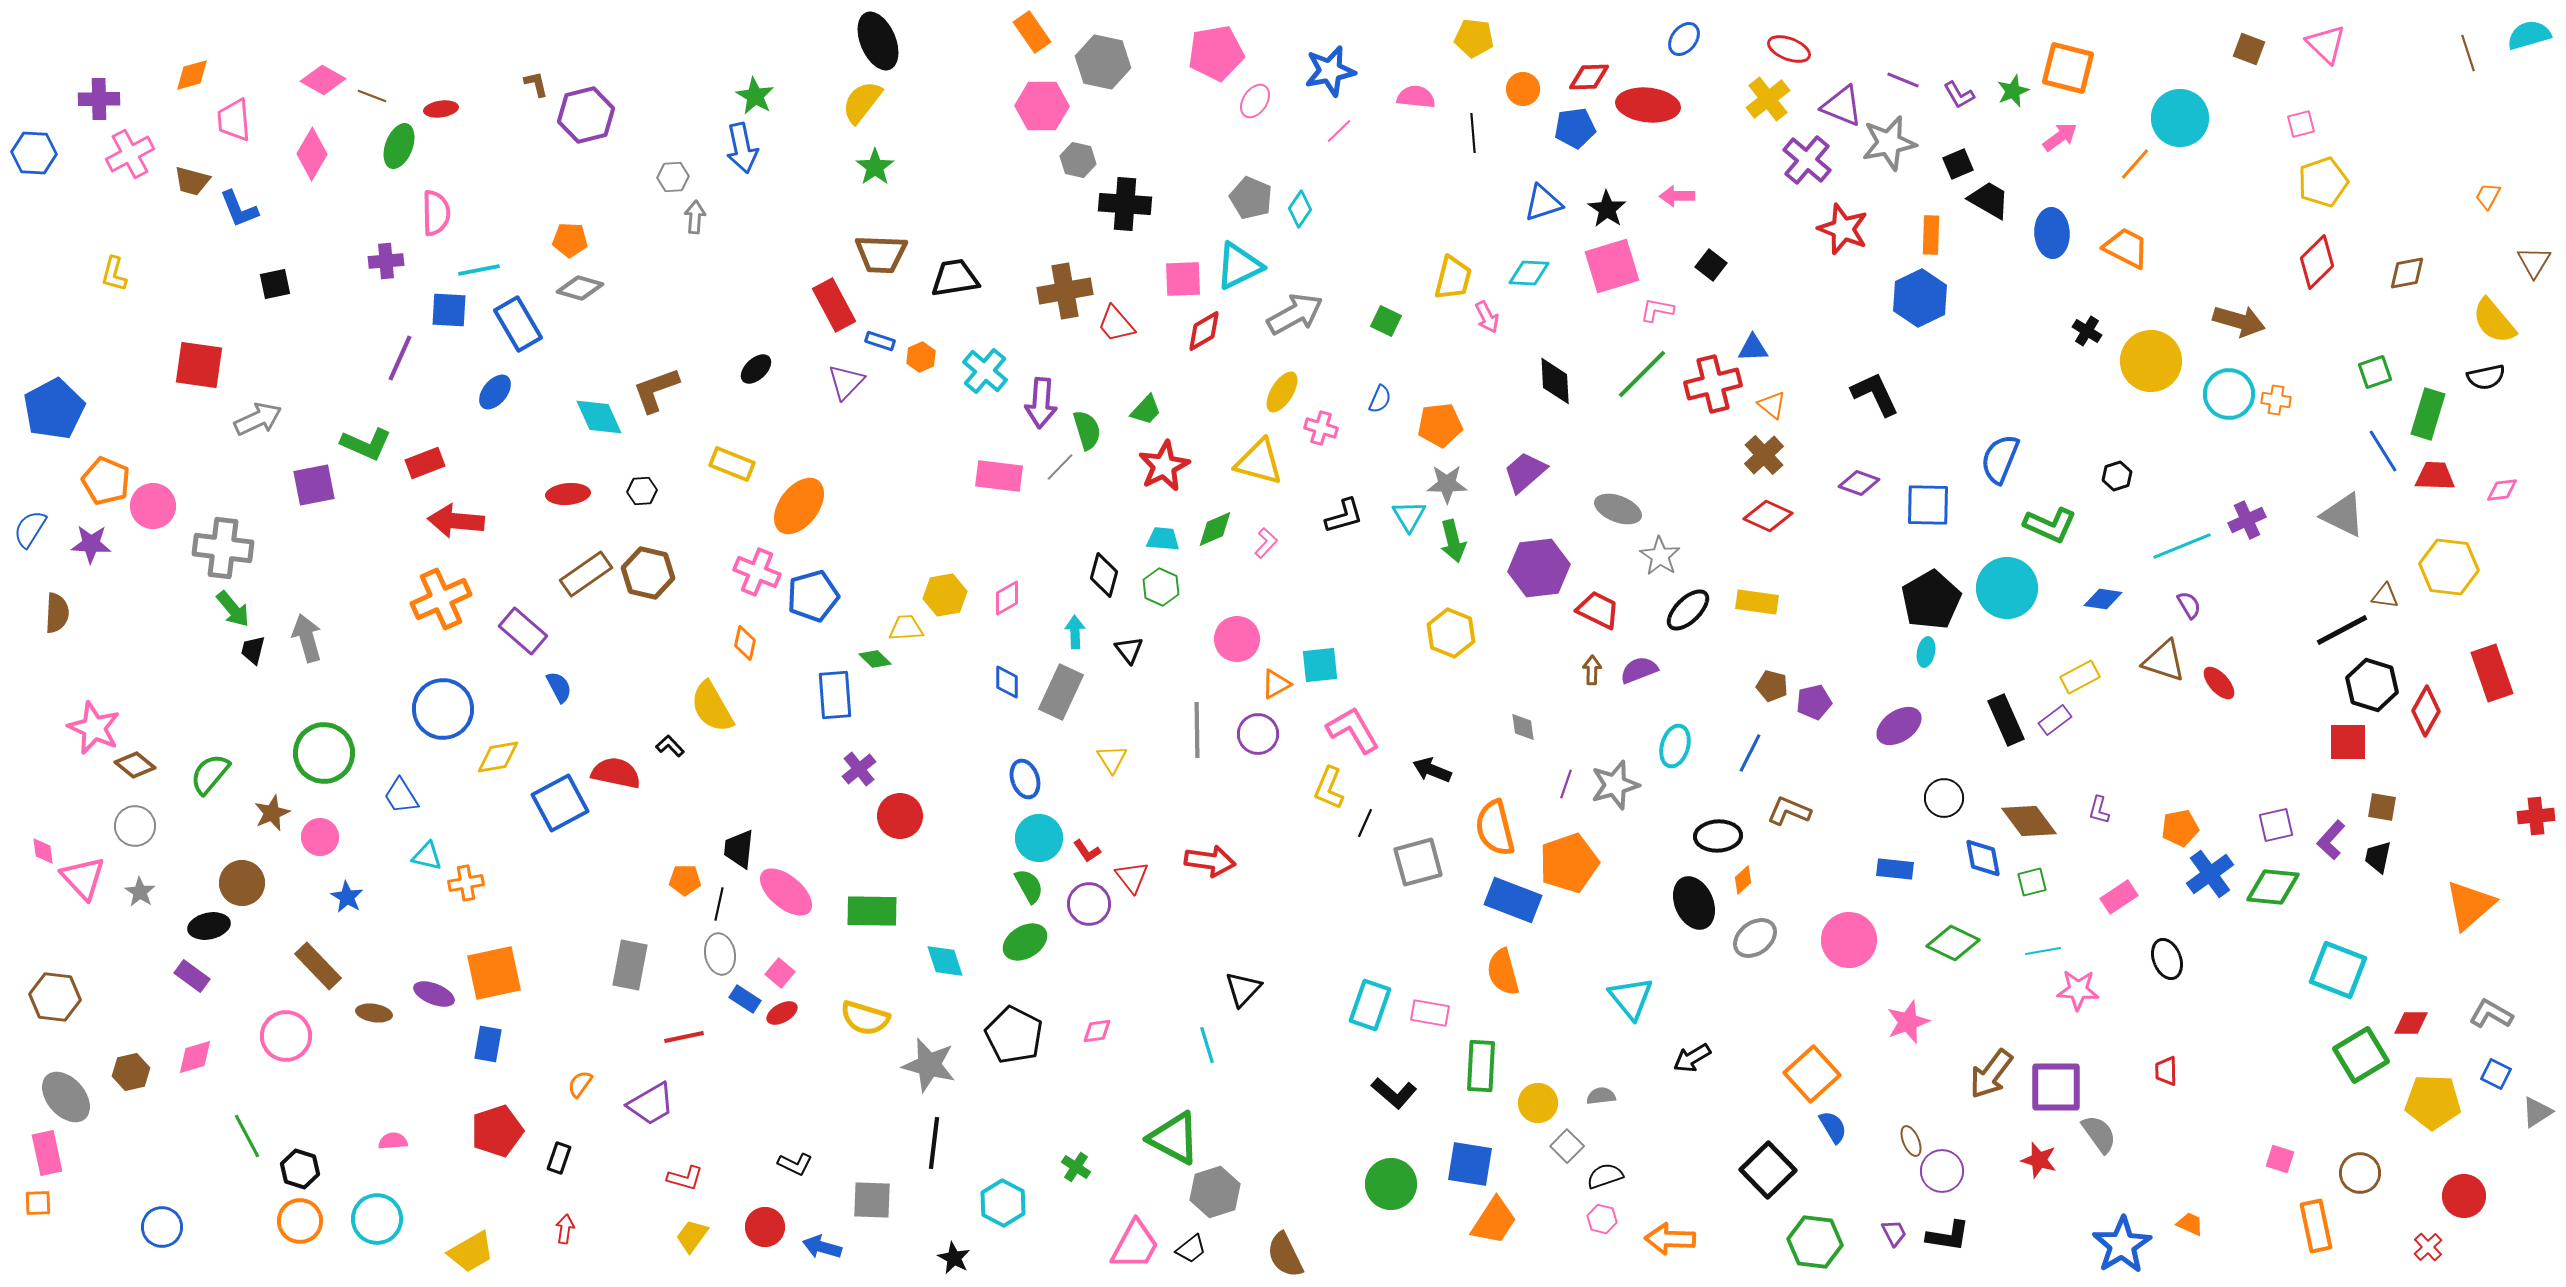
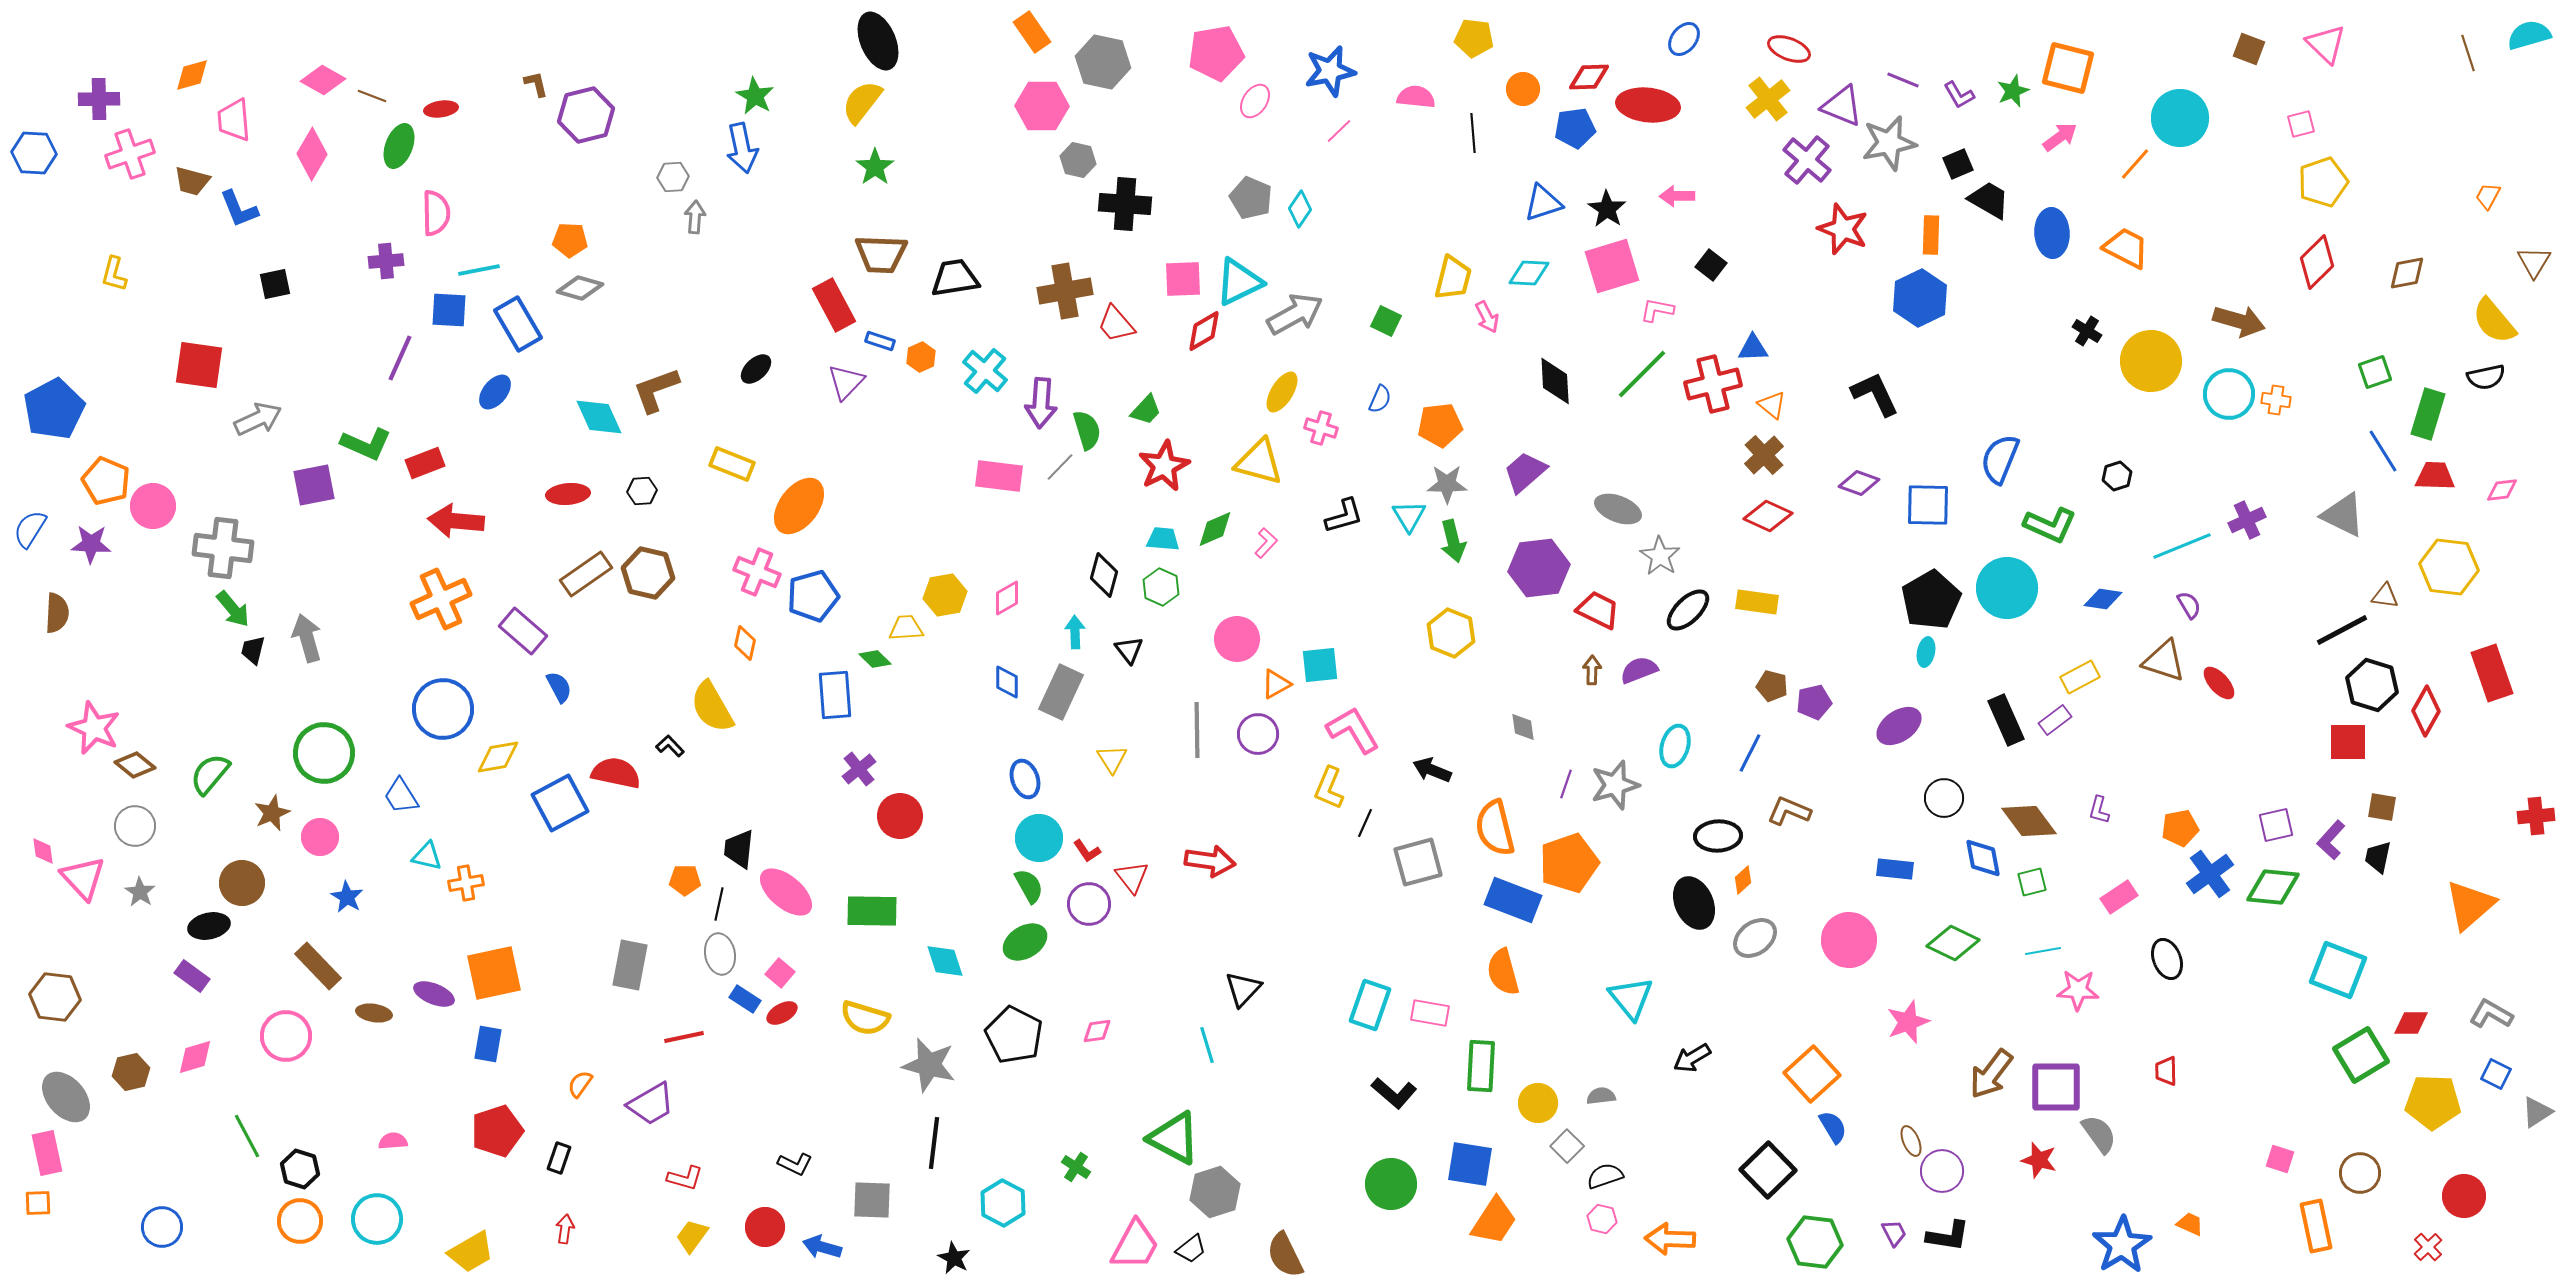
pink cross at (130, 154): rotated 9 degrees clockwise
cyan triangle at (1239, 266): moved 16 px down
